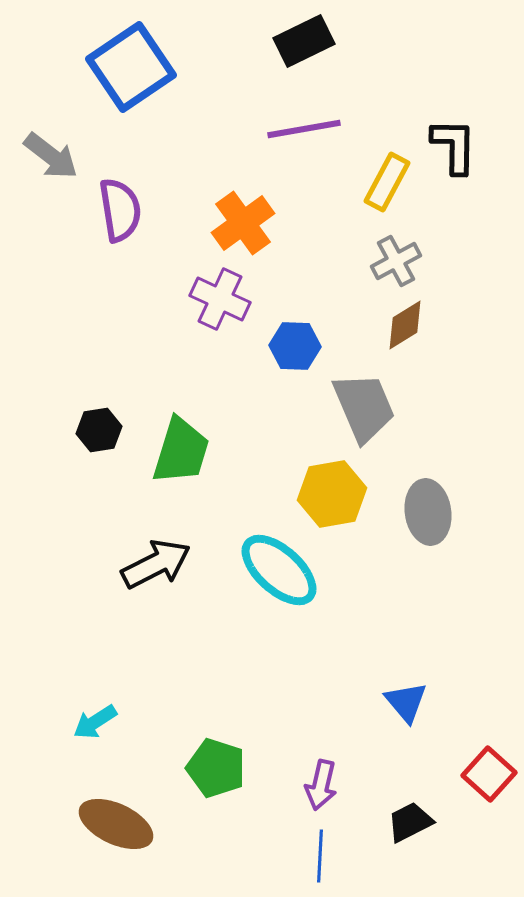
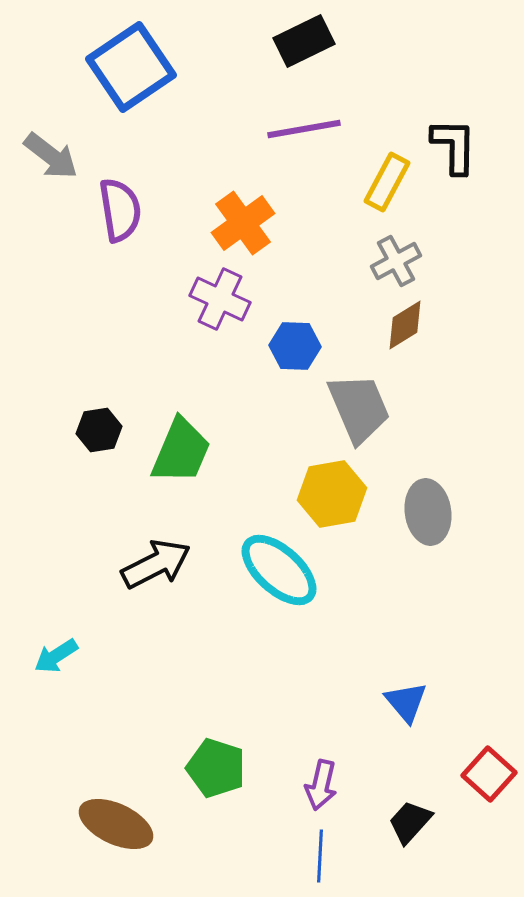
gray trapezoid: moved 5 px left, 1 px down
green trapezoid: rotated 6 degrees clockwise
cyan arrow: moved 39 px left, 66 px up
black trapezoid: rotated 21 degrees counterclockwise
